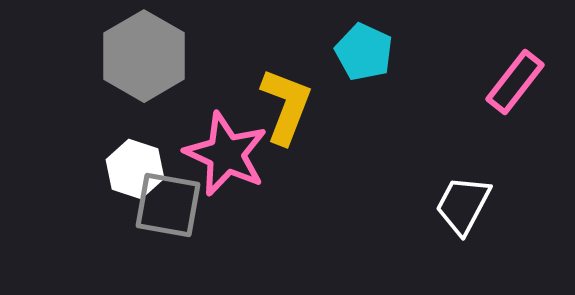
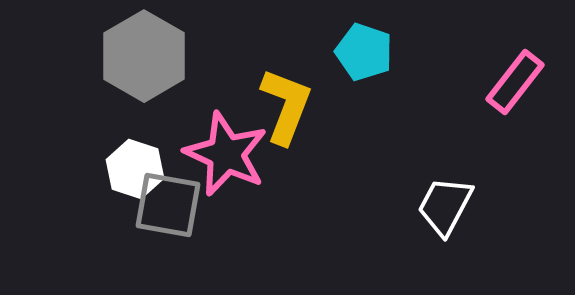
cyan pentagon: rotated 6 degrees counterclockwise
white trapezoid: moved 18 px left, 1 px down
